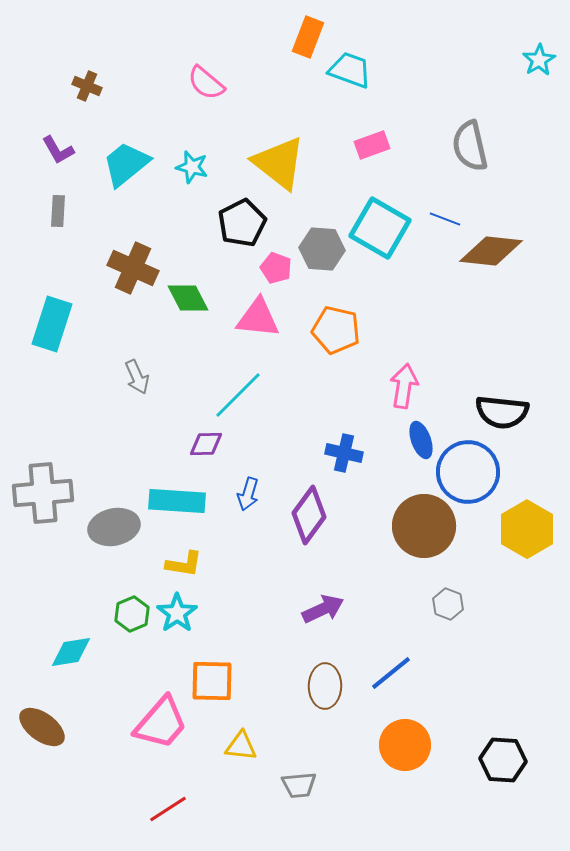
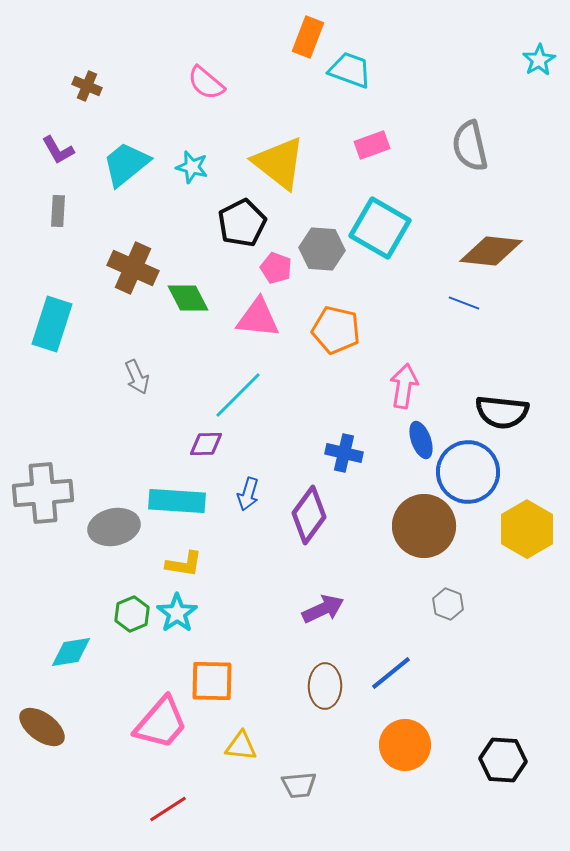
blue line at (445, 219): moved 19 px right, 84 px down
